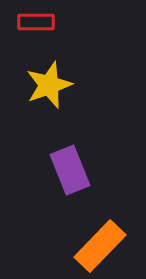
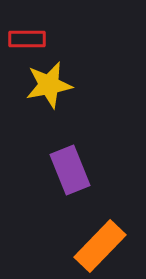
red rectangle: moved 9 px left, 17 px down
yellow star: rotated 9 degrees clockwise
